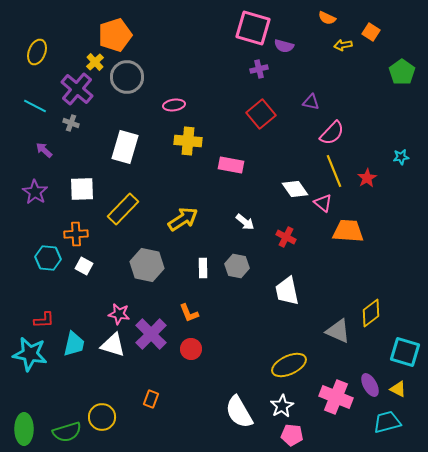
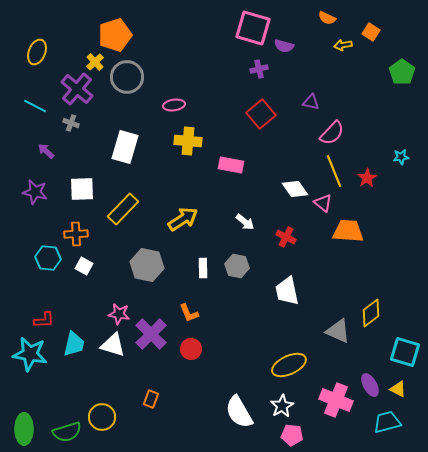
purple arrow at (44, 150): moved 2 px right, 1 px down
purple star at (35, 192): rotated 20 degrees counterclockwise
pink cross at (336, 397): moved 3 px down
